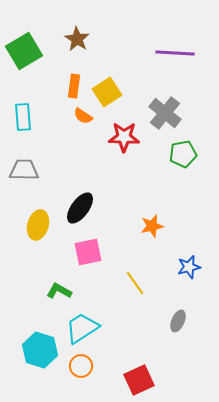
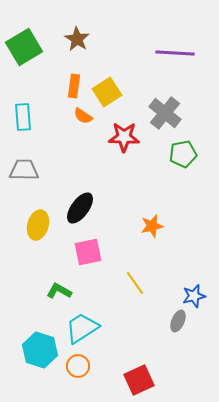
green square: moved 4 px up
blue star: moved 5 px right, 29 px down
orange circle: moved 3 px left
